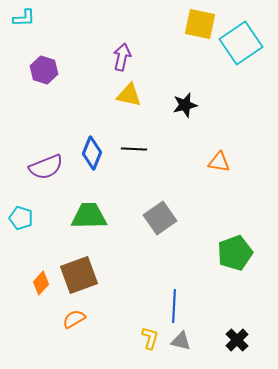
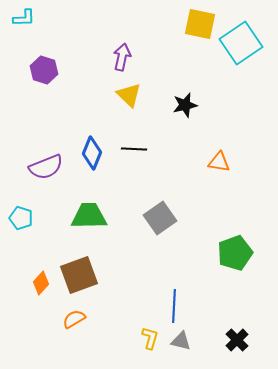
yellow triangle: rotated 32 degrees clockwise
